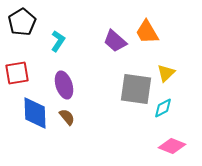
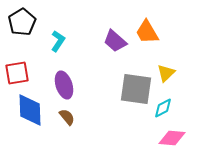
blue diamond: moved 5 px left, 3 px up
pink diamond: moved 8 px up; rotated 16 degrees counterclockwise
